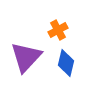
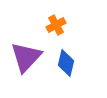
orange cross: moved 2 px left, 5 px up
